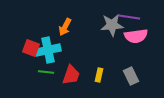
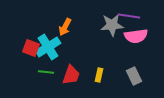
purple line: moved 1 px up
cyan cross: moved 3 px up; rotated 20 degrees counterclockwise
gray rectangle: moved 3 px right
